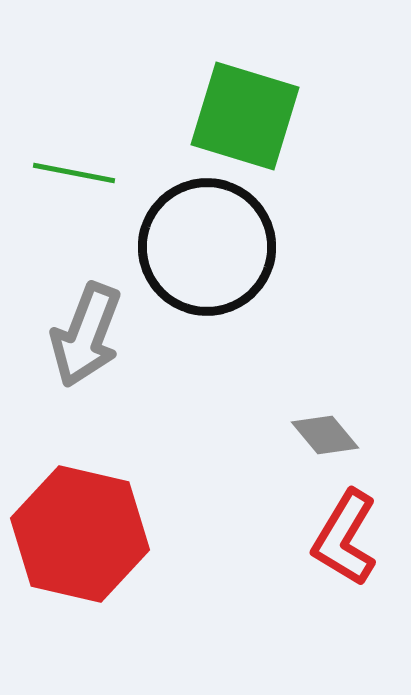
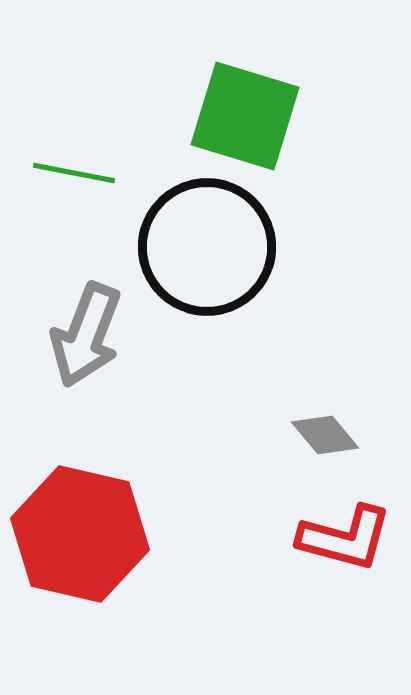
red L-shape: rotated 106 degrees counterclockwise
